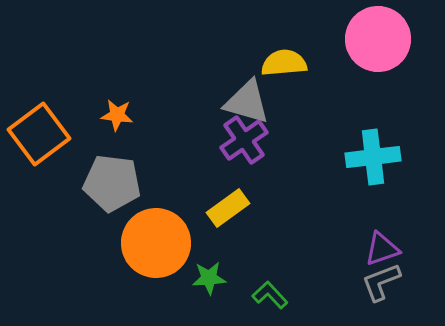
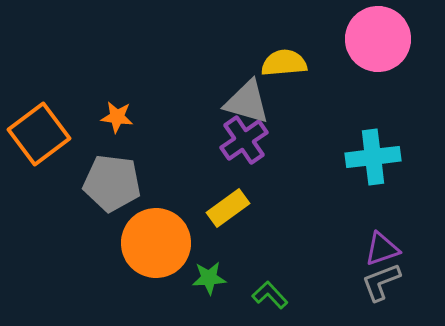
orange star: moved 2 px down
